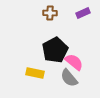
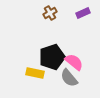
brown cross: rotated 32 degrees counterclockwise
black pentagon: moved 3 px left, 7 px down; rotated 10 degrees clockwise
